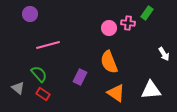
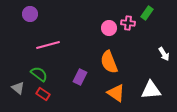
green semicircle: rotated 12 degrees counterclockwise
